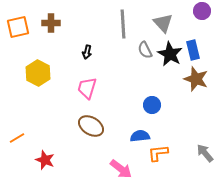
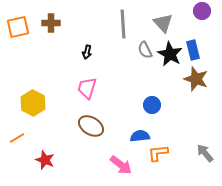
yellow hexagon: moved 5 px left, 30 px down
pink arrow: moved 4 px up
